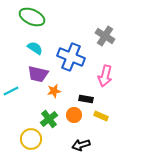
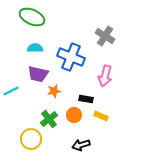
cyan semicircle: rotated 35 degrees counterclockwise
